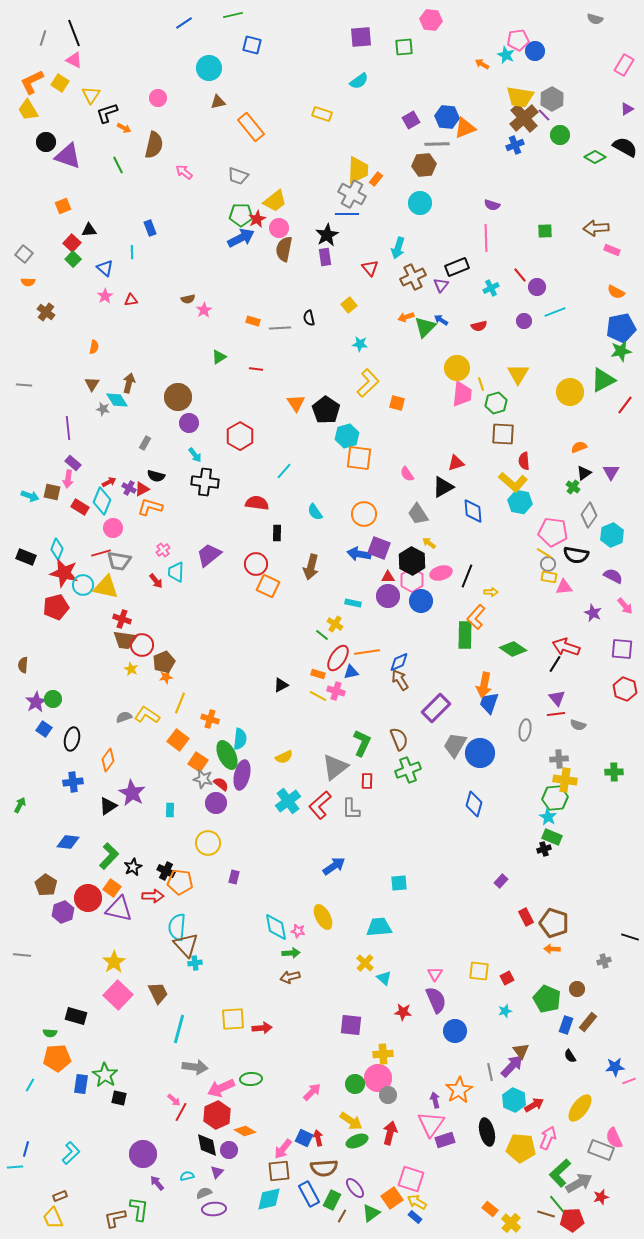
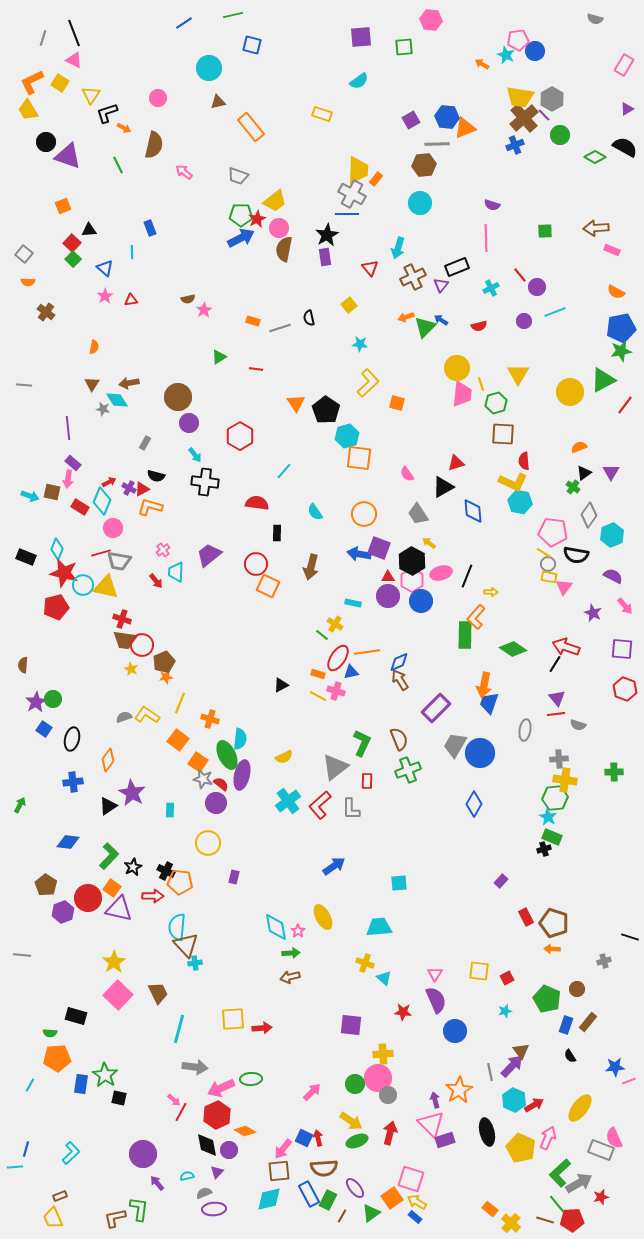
gray line at (280, 328): rotated 15 degrees counterclockwise
brown arrow at (129, 383): rotated 114 degrees counterclockwise
yellow L-shape at (513, 482): rotated 16 degrees counterclockwise
pink triangle at (564, 587): rotated 48 degrees counterclockwise
blue diamond at (474, 804): rotated 15 degrees clockwise
pink star at (298, 931): rotated 24 degrees clockwise
yellow cross at (365, 963): rotated 24 degrees counterclockwise
pink triangle at (431, 1124): rotated 20 degrees counterclockwise
yellow pentagon at (521, 1148): rotated 20 degrees clockwise
green rectangle at (332, 1200): moved 4 px left
brown line at (546, 1214): moved 1 px left, 6 px down
